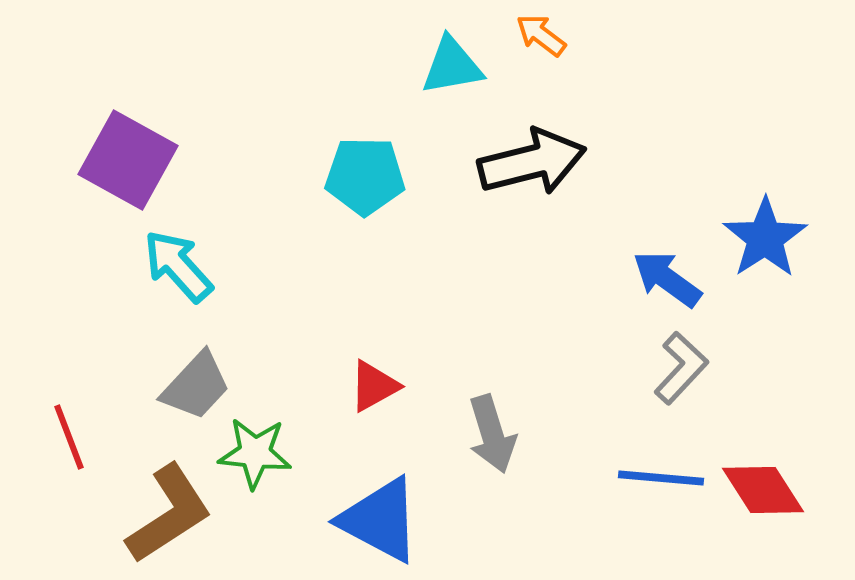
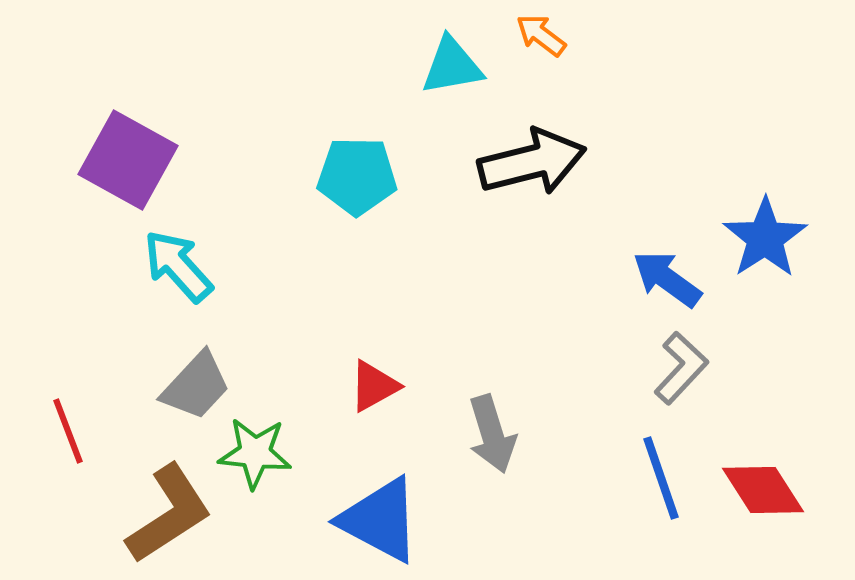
cyan pentagon: moved 8 px left
red line: moved 1 px left, 6 px up
blue line: rotated 66 degrees clockwise
